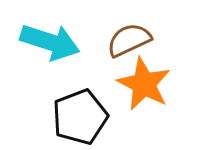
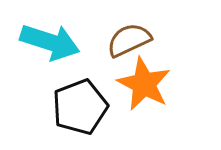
black pentagon: moved 10 px up
